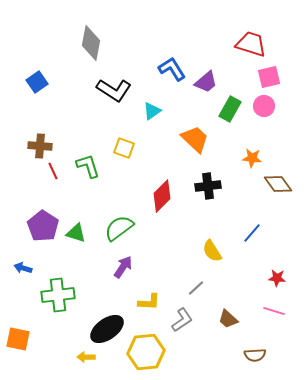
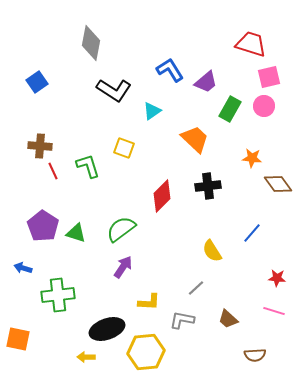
blue L-shape: moved 2 px left, 1 px down
green semicircle: moved 2 px right, 1 px down
gray L-shape: rotated 135 degrees counterclockwise
black ellipse: rotated 16 degrees clockwise
